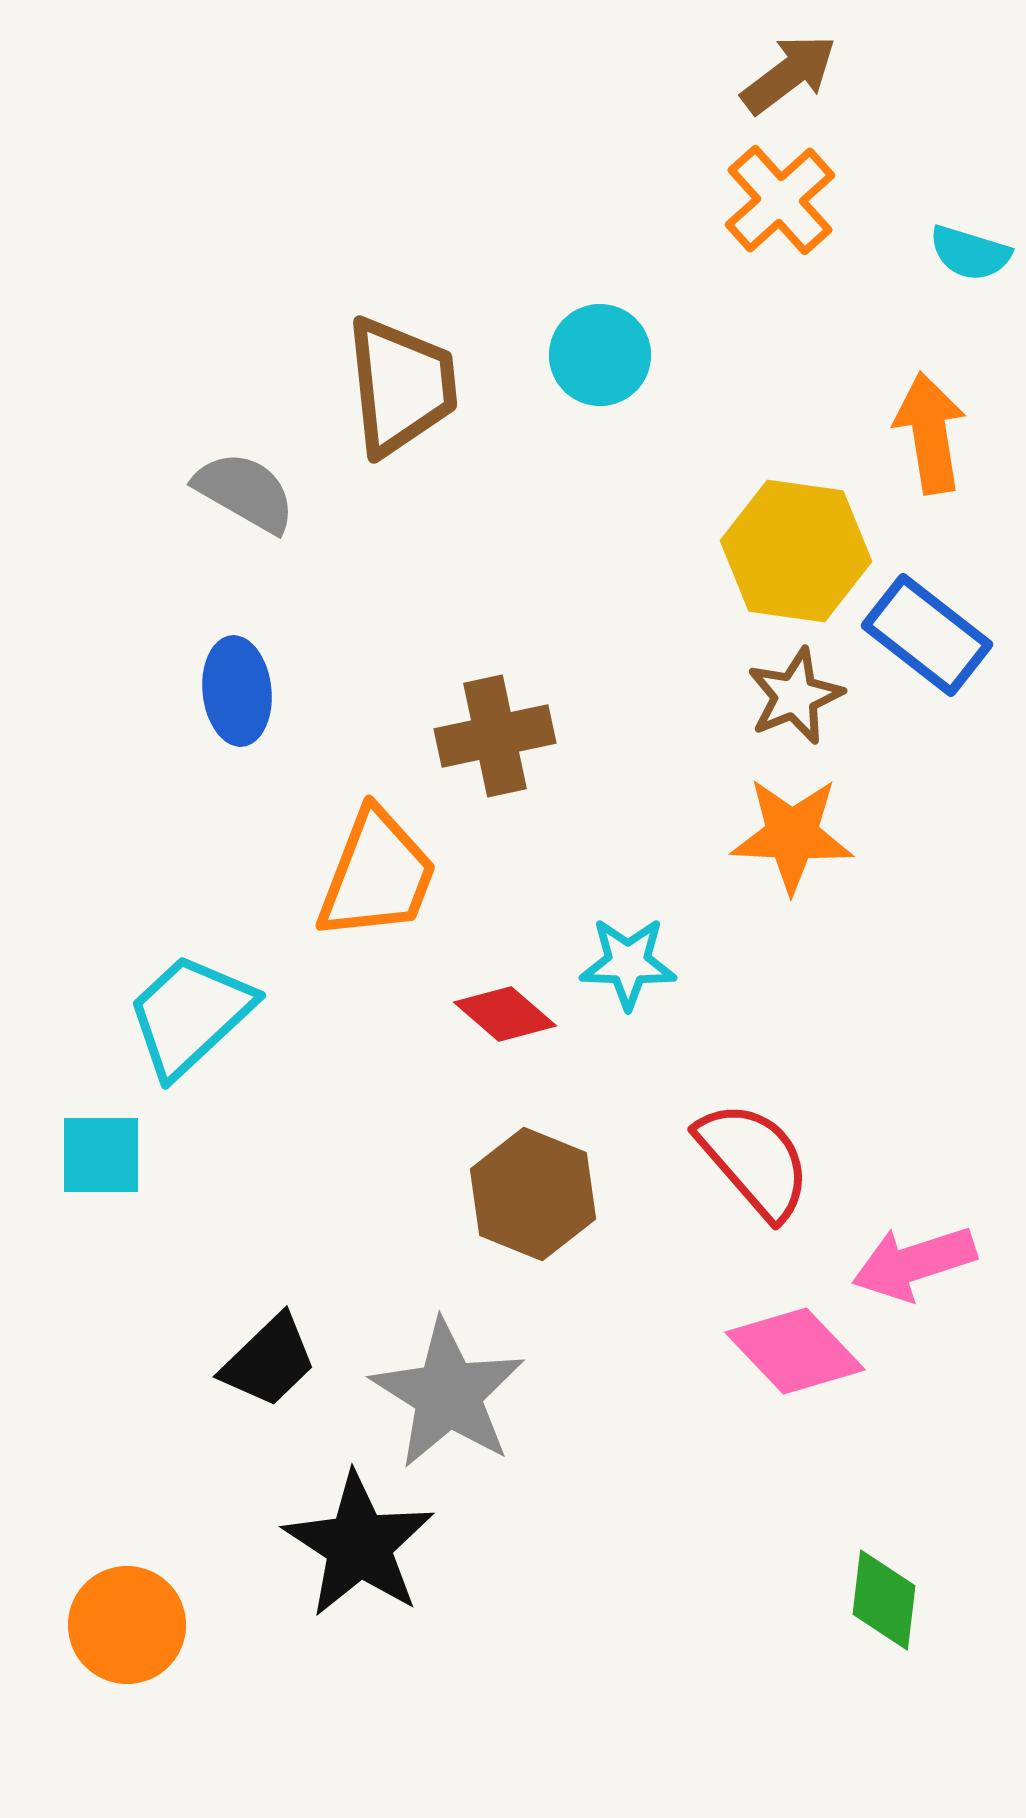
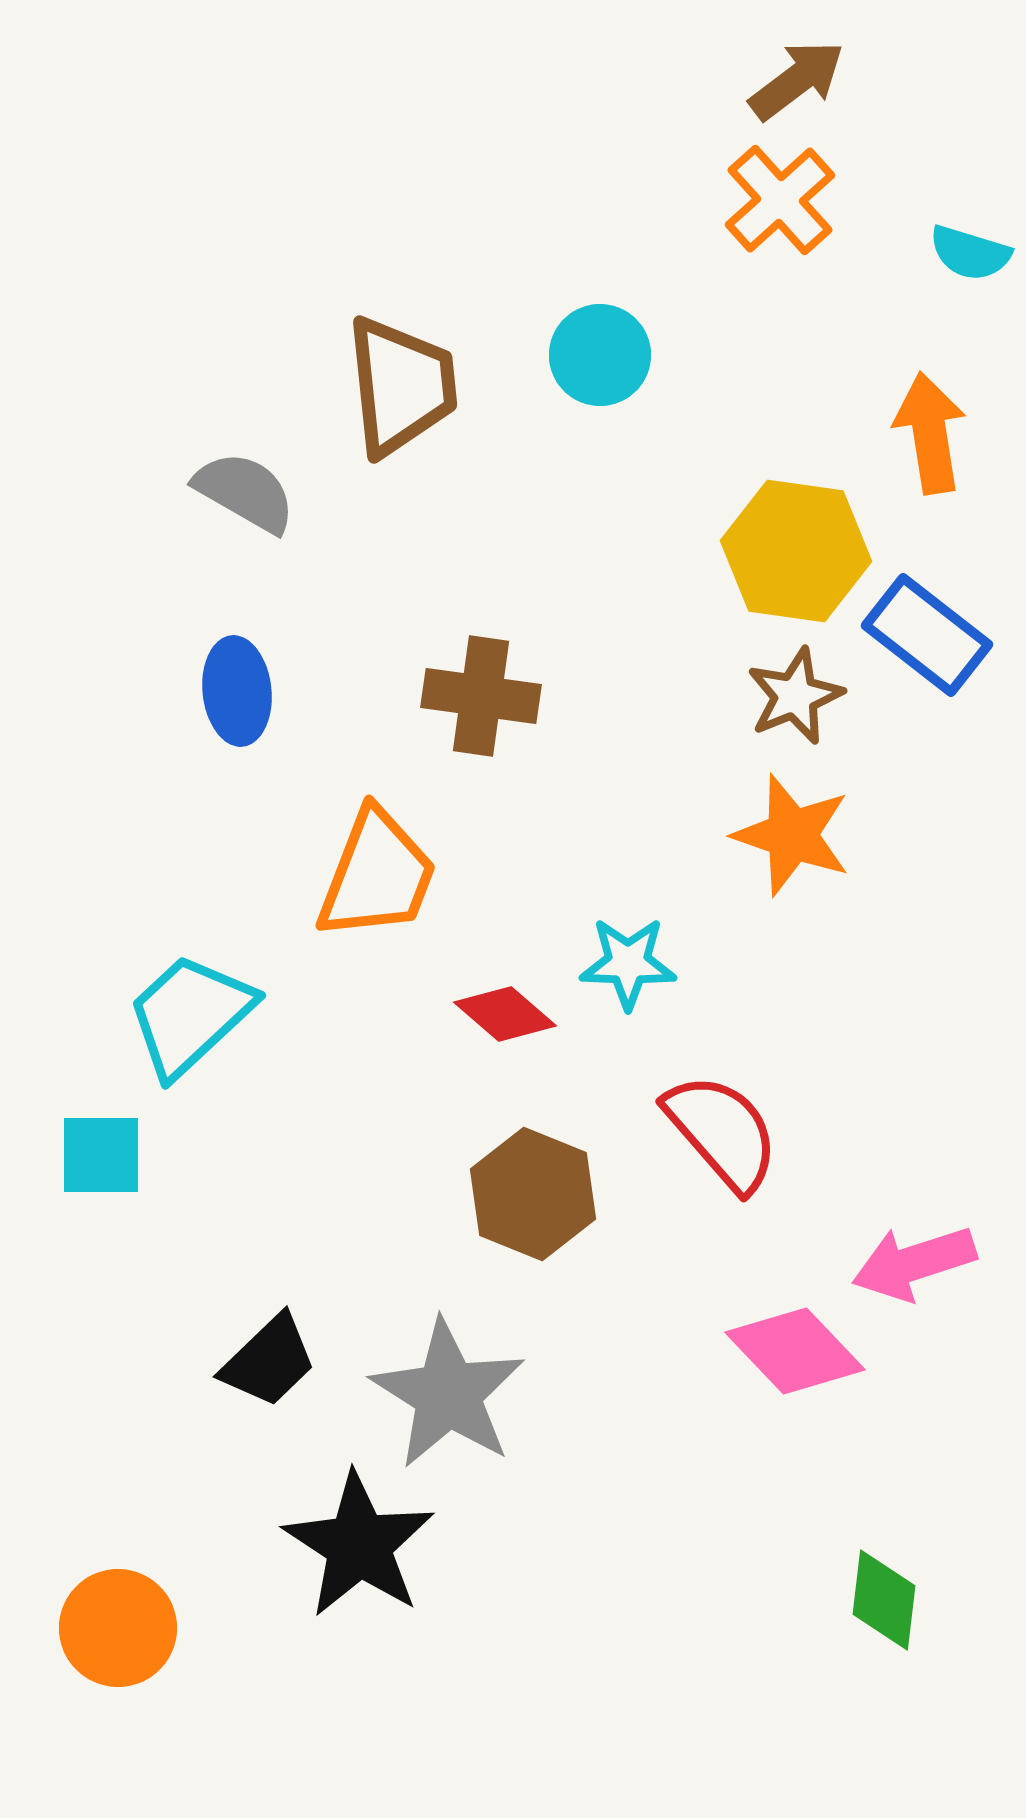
brown arrow: moved 8 px right, 6 px down
brown cross: moved 14 px left, 40 px up; rotated 20 degrees clockwise
orange star: rotated 16 degrees clockwise
red semicircle: moved 32 px left, 28 px up
orange circle: moved 9 px left, 3 px down
